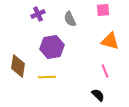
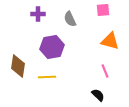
purple cross: rotated 24 degrees clockwise
